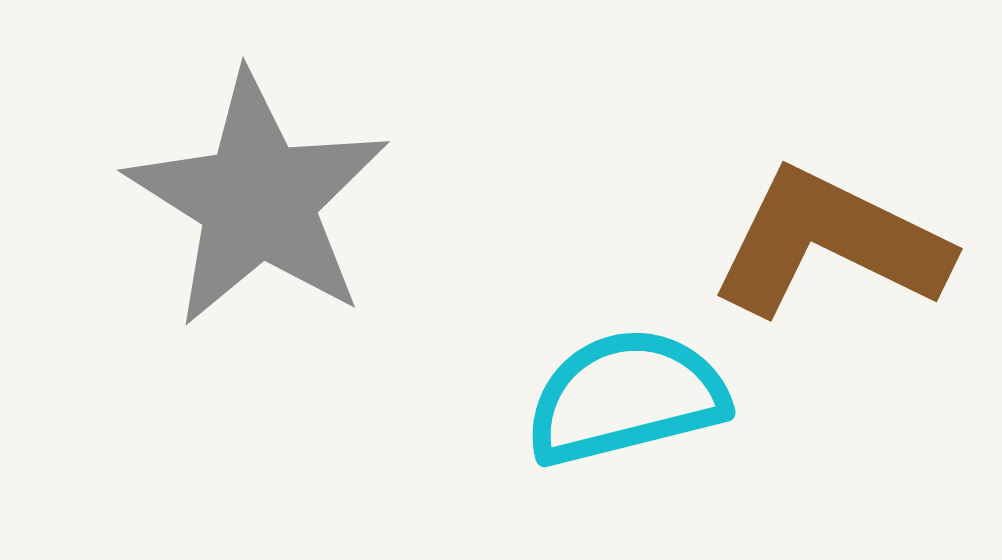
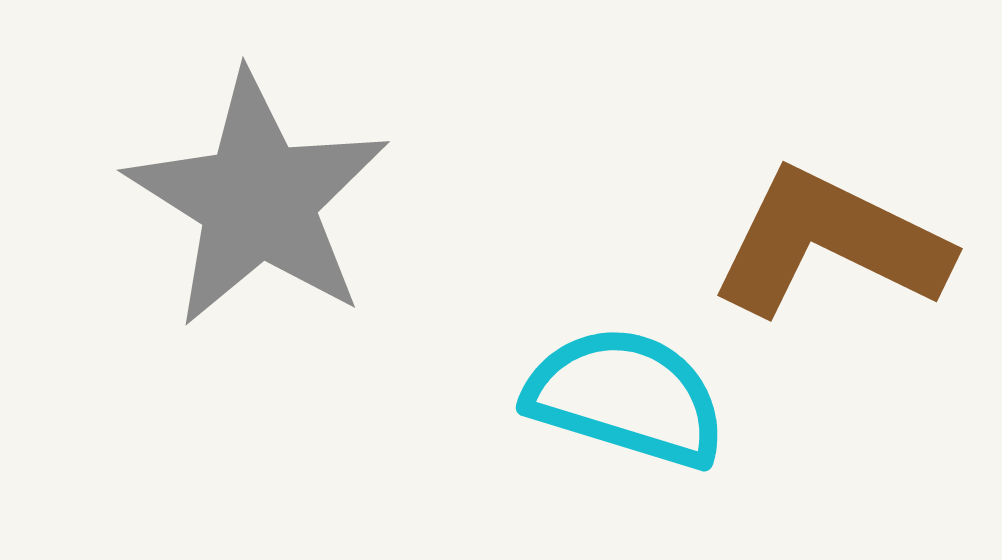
cyan semicircle: rotated 31 degrees clockwise
